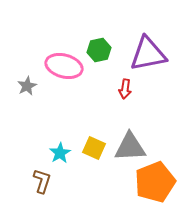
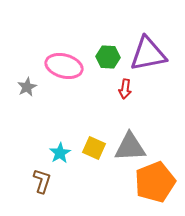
green hexagon: moved 9 px right, 7 px down; rotated 15 degrees clockwise
gray star: moved 1 px down
